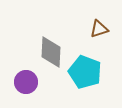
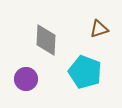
gray diamond: moved 5 px left, 12 px up
purple circle: moved 3 px up
